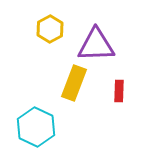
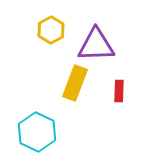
yellow hexagon: moved 1 px right, 1 px down
yellow rectangle: moved 1 px right
cyan hexagon: moved 1 px right, 5 px down
